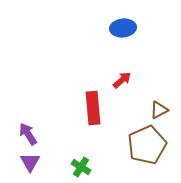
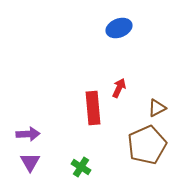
blue ellipse: moved 4 px left; rotated 15 degrees counterclockwise
red arrow: moved 3 px left, 8 px down; rotated 24 degrees counterclockwise
brown triangle: moved 2 px left, 2 px up
purple arrow: rotated 120 degrees clockwise
